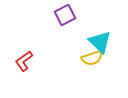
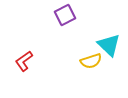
cyan triangle: moved 9 px right, 3 px down
yellow semicircle: moved 1 px left, 3 px down
